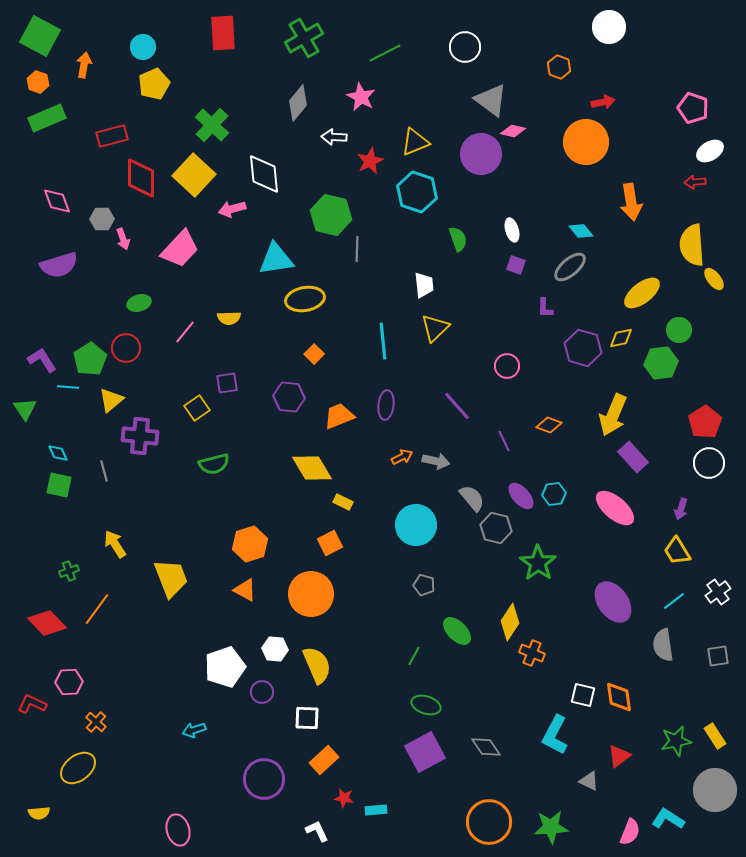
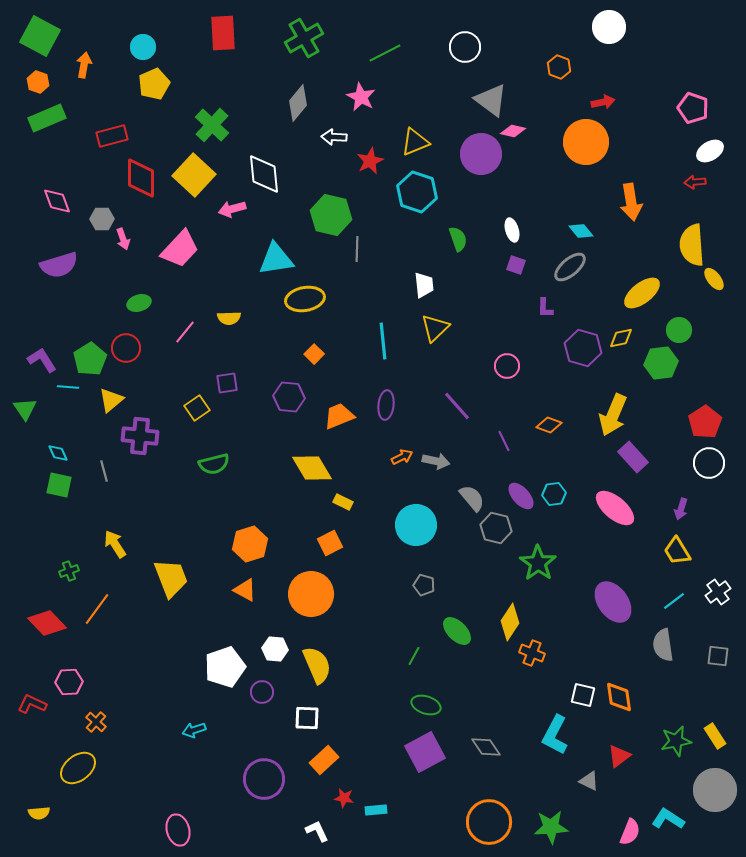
gray square at (718, 656): rotated 15 degrees clockwise
